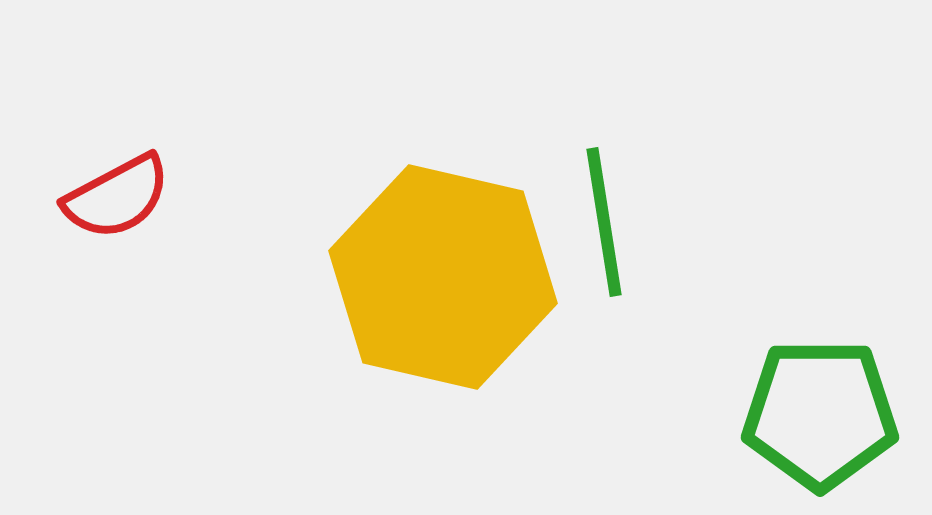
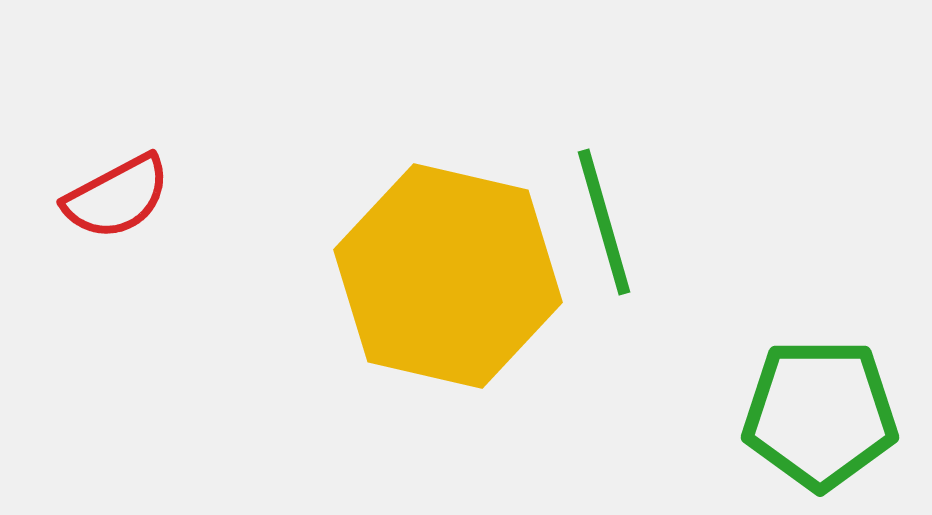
green line: rotated 7 degrees counterclockwise
yellow hexagon: moved 5 px right, 1 px up
